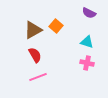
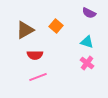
brown triangle: moved 8 px left
red semicircle: rotated 119 degrees clockwise
pink cross: rotated 24 degrees clockwise
